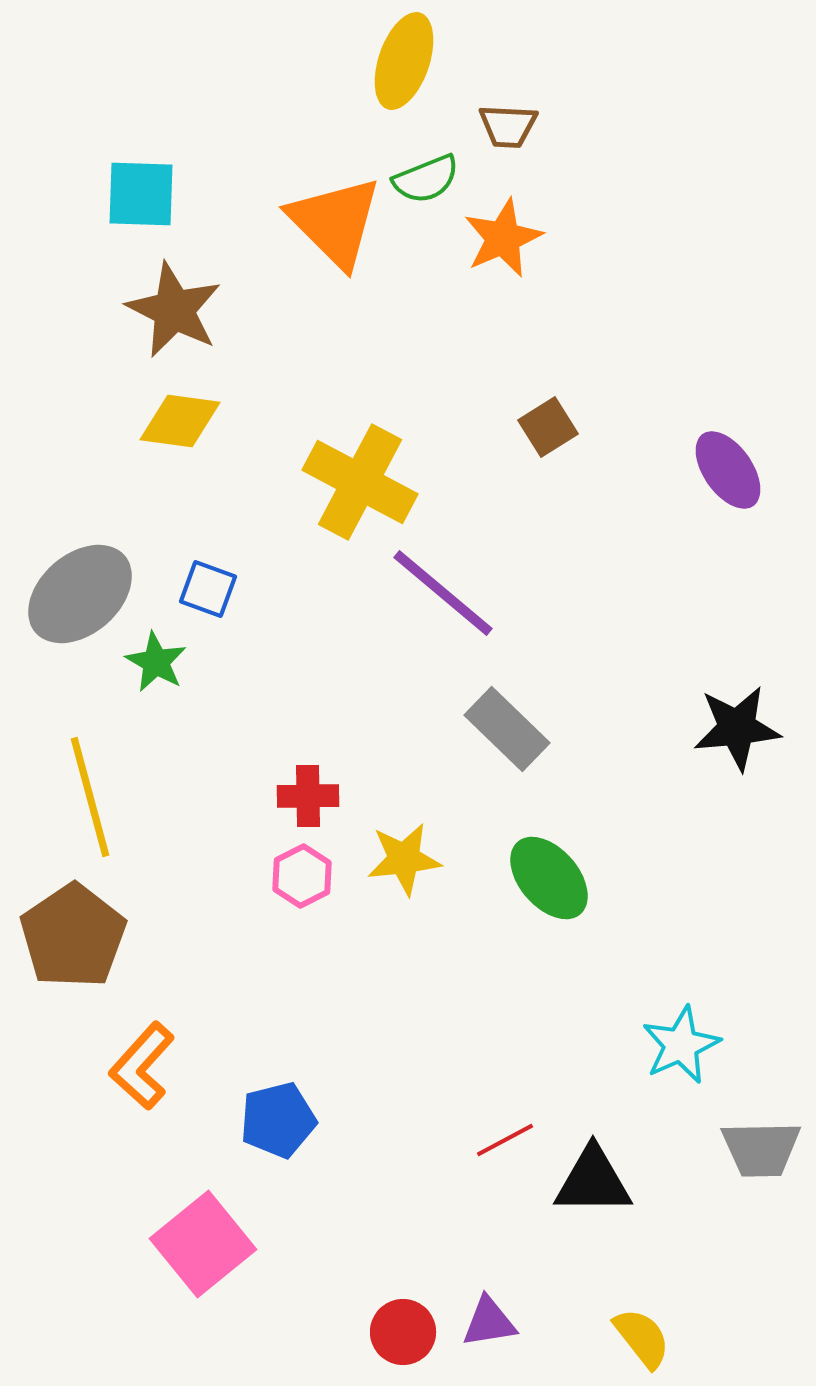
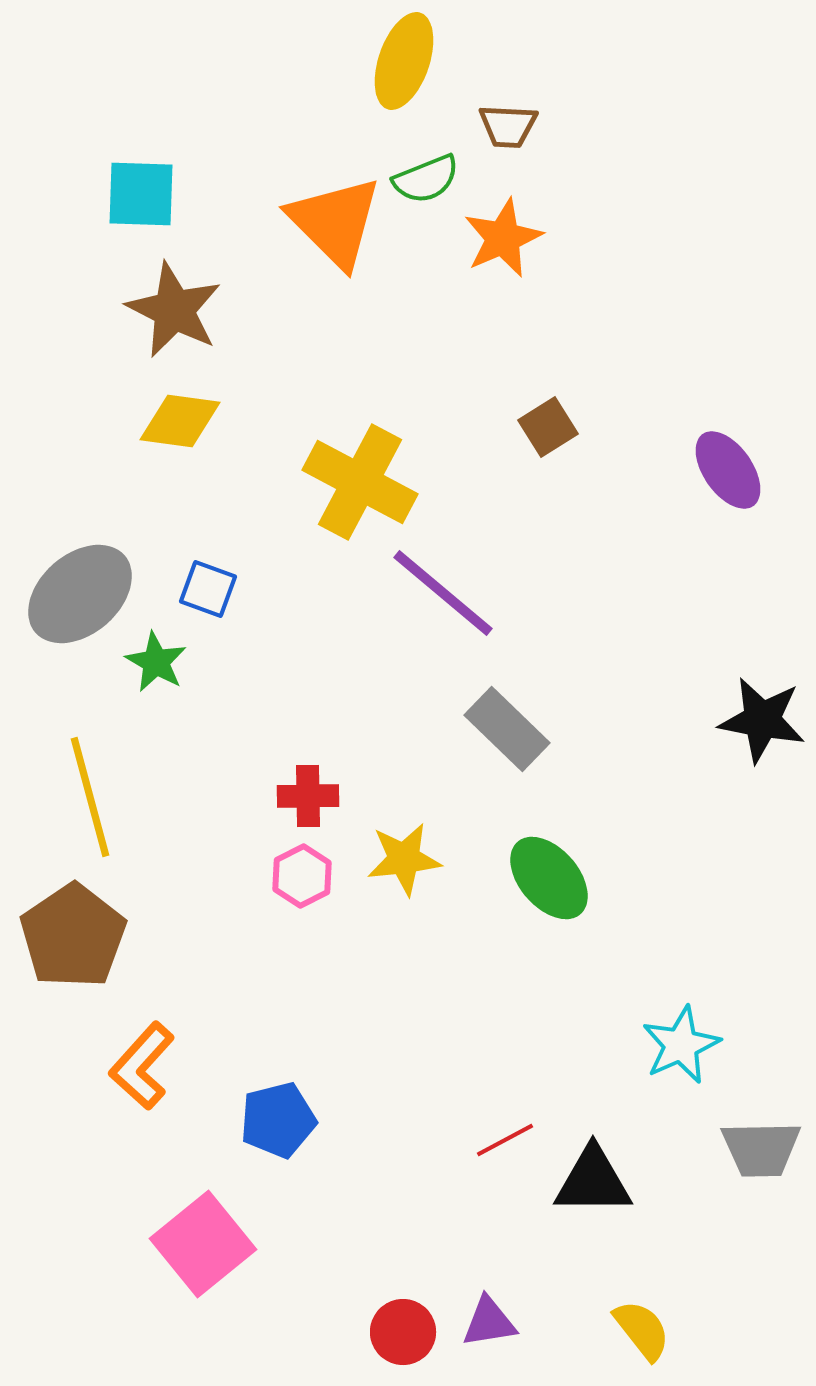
black star: moved 25 px right, 8 px up; rotated 16 degrees clockwise
yellow semicircle: moved 8 px up
